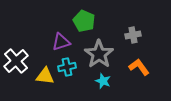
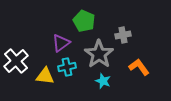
gray cross: moved 10 px left
purple triangle: moved 1 px down; rotated 18 degrees counterclockwise
